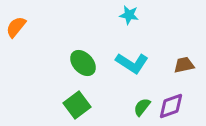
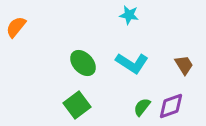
brown trapezoid: rotated 70 degrees clockwise
